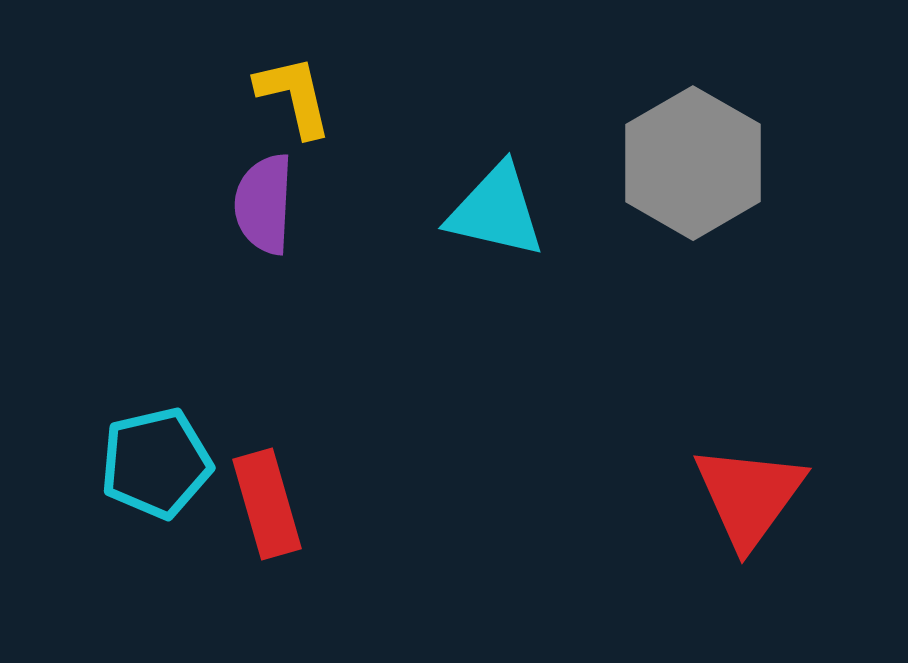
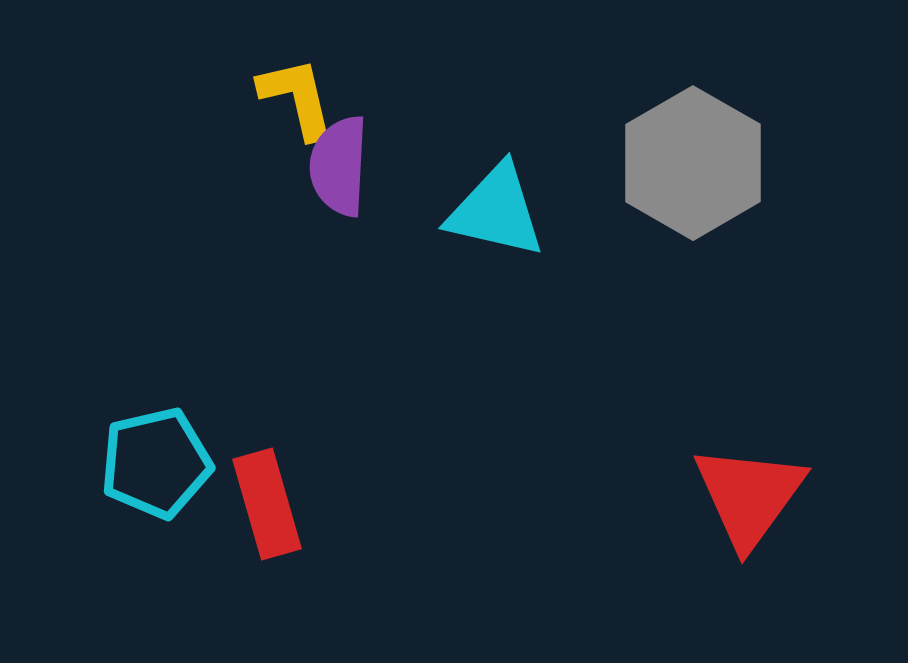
yellow L-shape: moved 3 px right, 2 px down
purple semicircle: moved 75 px right, 38 px up
